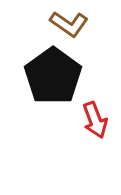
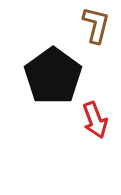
brown L-shape: moved 27 px right, 1 px down; rotated 111 degrees counterclockwise
